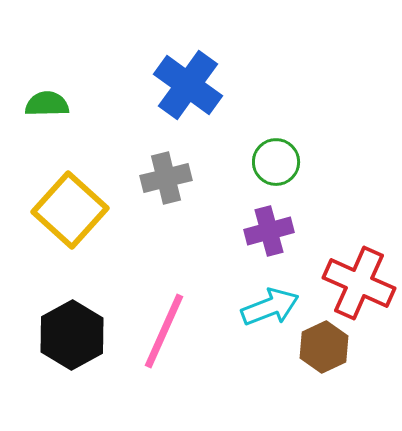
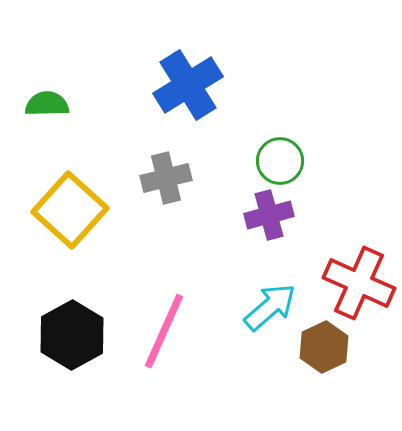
blue cross: rotated 22 degrees clockwise
green circle: moved 4 px right, 1 px up
purple cross: moved 16 px up
cyan arrow: rotated 20 degrees counterclockwise
